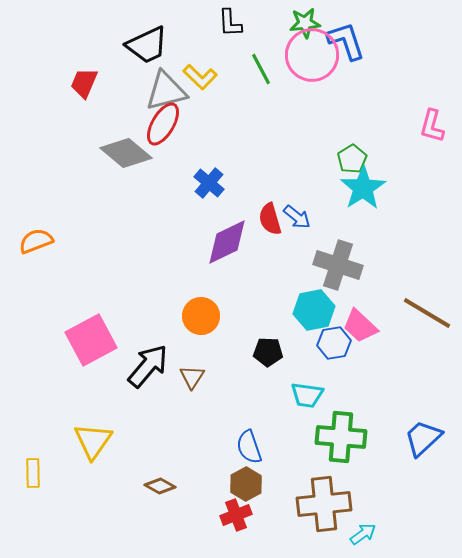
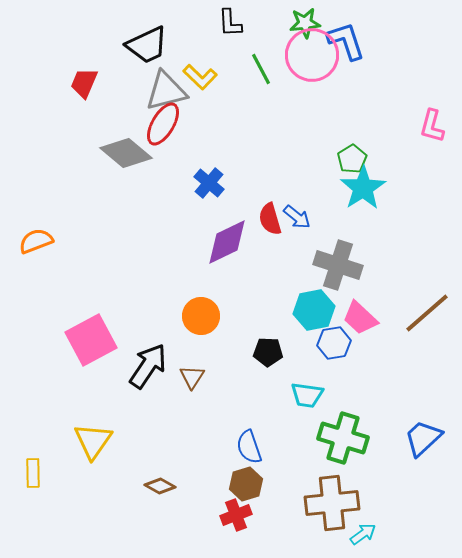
brown line: rotated 72 degrees counterclockwise
pink trapezoid: moved 8 px up
black arrow: rotated 6 degrees counterclockwise
green cross: moved 2 px right, 1 px down; rotated 12 degrees clockwise
brown hexagon: rotated 12 degrees clockwise
brown cross: moved 8 px right, 1 px up
